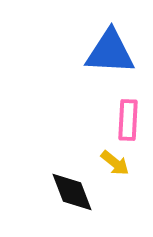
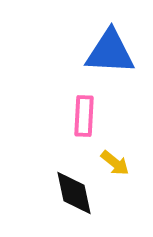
pink rectangle: moved 44 px left, 4 px up
black diamond: moved 2 px right, 1 px down; rotated 9 degrees clockwise
